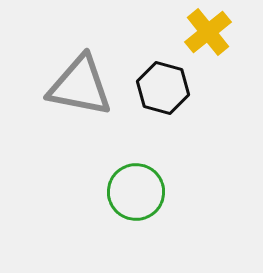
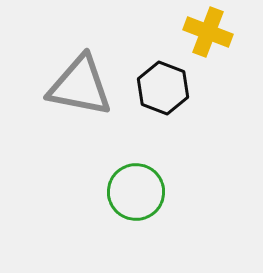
yellow cross: rotated 30 degrees counterclockwise
black hexagon: rotated 6 degrees clockwise
